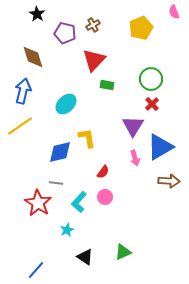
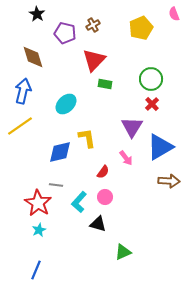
pink semicircle: moved 2 px down
green rectangle: moved 2 px left, 1 px up
purple triangle: moved 1 px left, 1 px down
pink arrow: moved 9 px left; rotated 21 degrees counterclockwise
gray line: moved 2 px down
cyan star: moved 28 px left
black triangle: moved 13 px right, 33 px up; rotated 18 degrees counterclockwise
blue line: rotated 18 degrees counterclockwise
